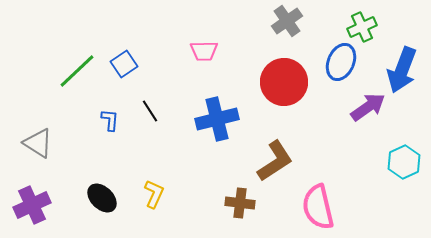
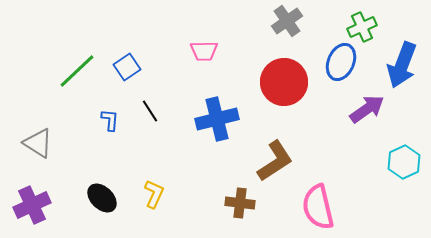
blue square: moved 3 px right, 3 px down
blue arrow: moved 5 px up
purple arrow: moved 1 px left, 2 px down
